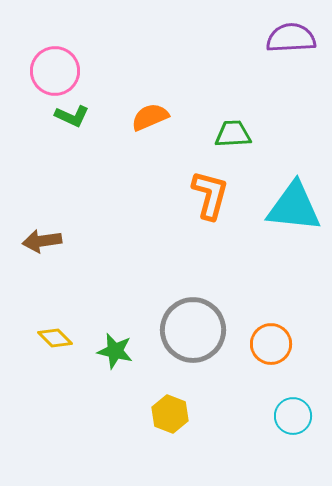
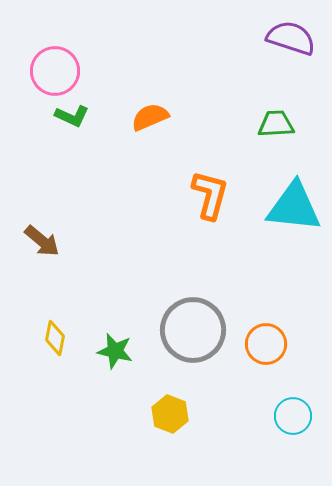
purple semicircle: rotated 21 degrees clockwise
green trapezoid: moved 43 px right, 10 px up
brown arrow: rotated 132 degrees counterclockwise
yellow diamond: rotated 56 degrees clockwise
orange circle: moved 5 px left
